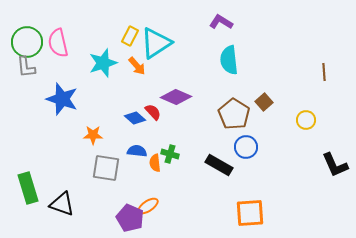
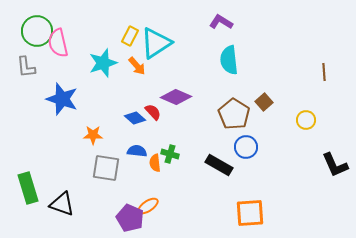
green circle: moved 10 px right, 11 px up
